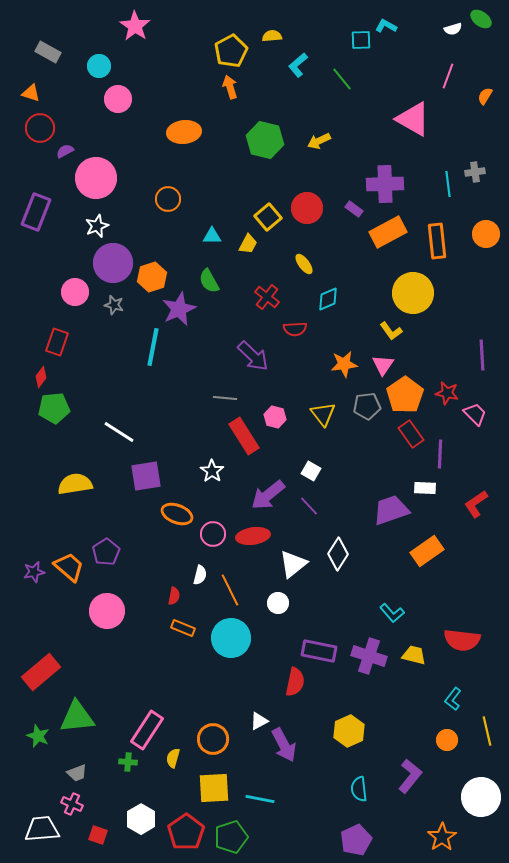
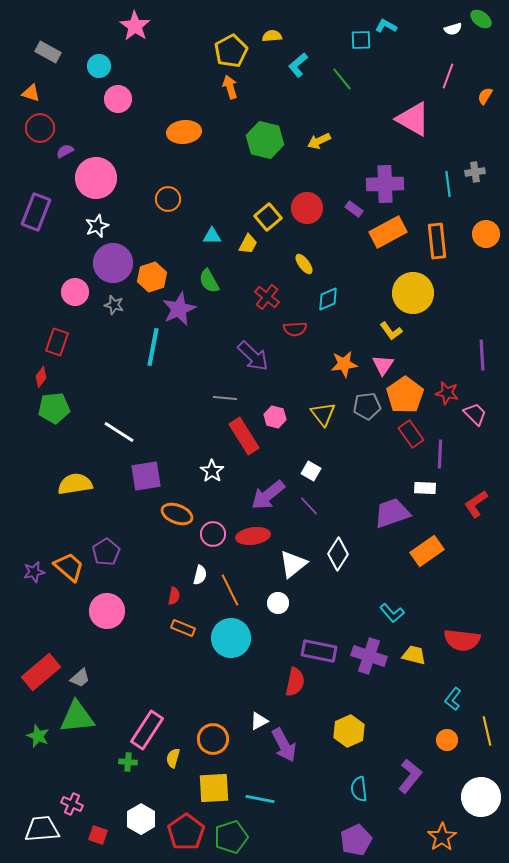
purple trapezoid at (391, 510): moved 1 px right, 3 px down
gray trapezoid at (77, 773): moved 3 px right, 95 px up; rotated 20 degrees counterclockwise
